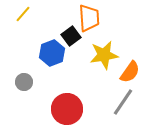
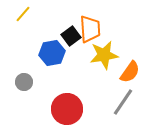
orange trapezoid: moved 1 px right, 11 px down
blue hexagon: rotated 10 degrees clockwise
